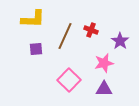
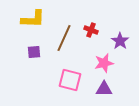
brown line: moved 1 px left, 2 px down
purple square: moved 2 px left, 3 px down
pink square: moved 1 px right; rotated 30 degrees counterclockwise
